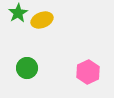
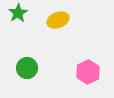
yellow ellipse: moved 16 px right
